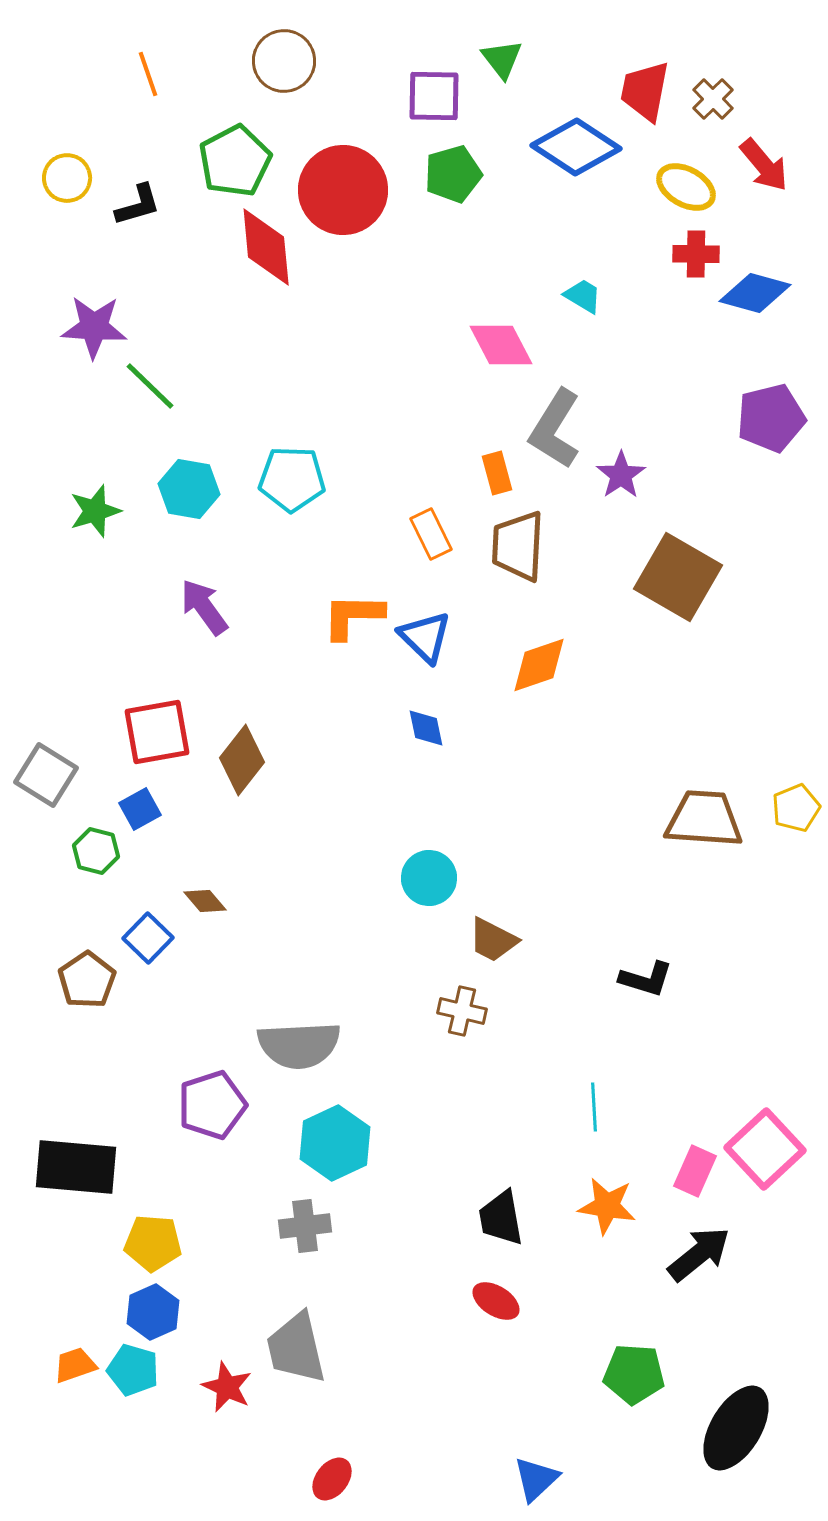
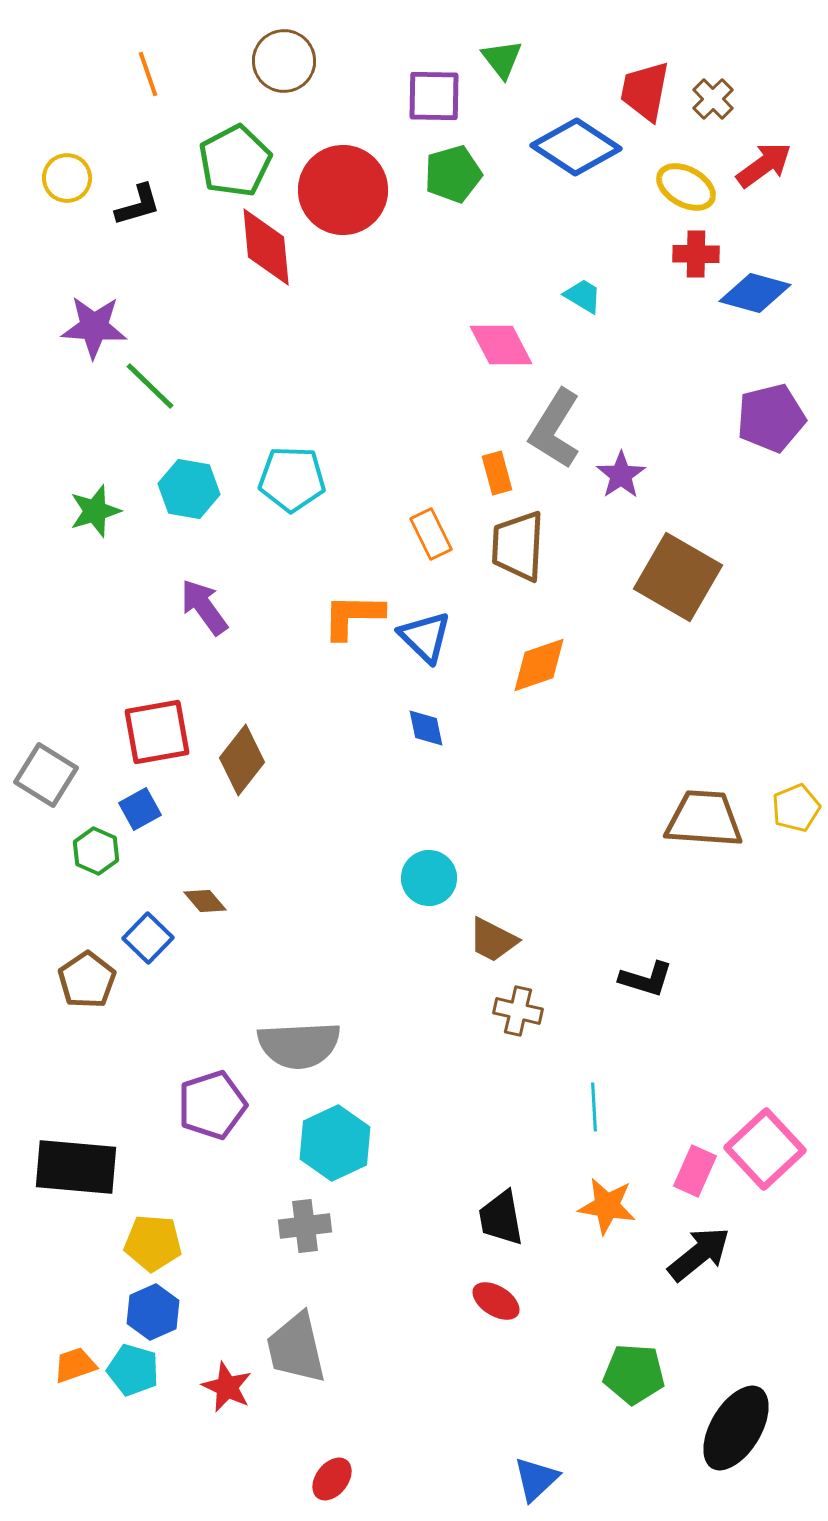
red arrow at (764, 165): rotated 86 degrees counterclockwise
green hexagon at (96, 851): rotated 9 degrees clockwise
brown cross at (462, 1011): moved 56 px right
